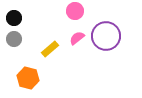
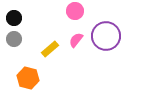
pink semicircle: moved 1 px left, 2 px down; rotated 14 degrees counterclockwise
